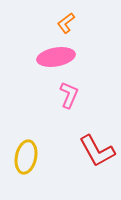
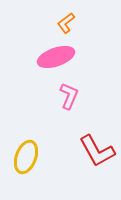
pink ellipse: rotated 9 degrees counterclockwise
pink L-shape: moved 1 px down
yellow ellipse: rotated 8 degrees clockwise
